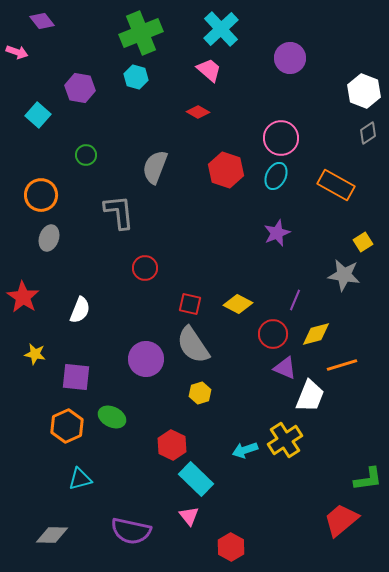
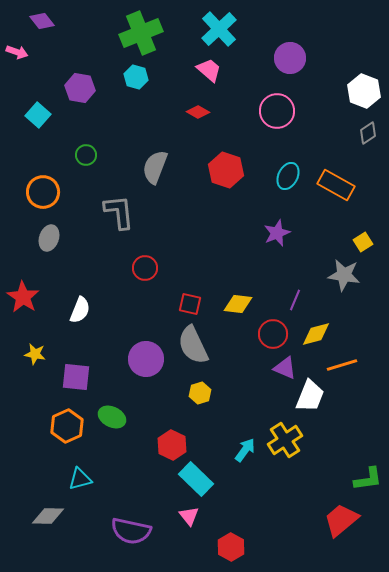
cyan cross at (221, 29): moved 2 px left
pink circle at (281, 138): moved 4 px left, 27 px up
cyan ellipse at (276, 176): moved 12 px right
orange circle at (41, 195): moved 2 px right, 3 px up
yellow diamond at (238, 304): rotated 20 degrees counterclockwise
gray semicircle at (193, 345): rotated 9 degrees clockwise
cyan arrow at (245, 450): rotated 145 degrees clockwise
gray diamond at (52, 535): moved 4 px left, 19 px up
